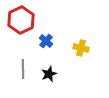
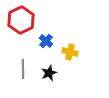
yellow cross: moved 11 px left, 4 px down
black star: moved 1 px up
